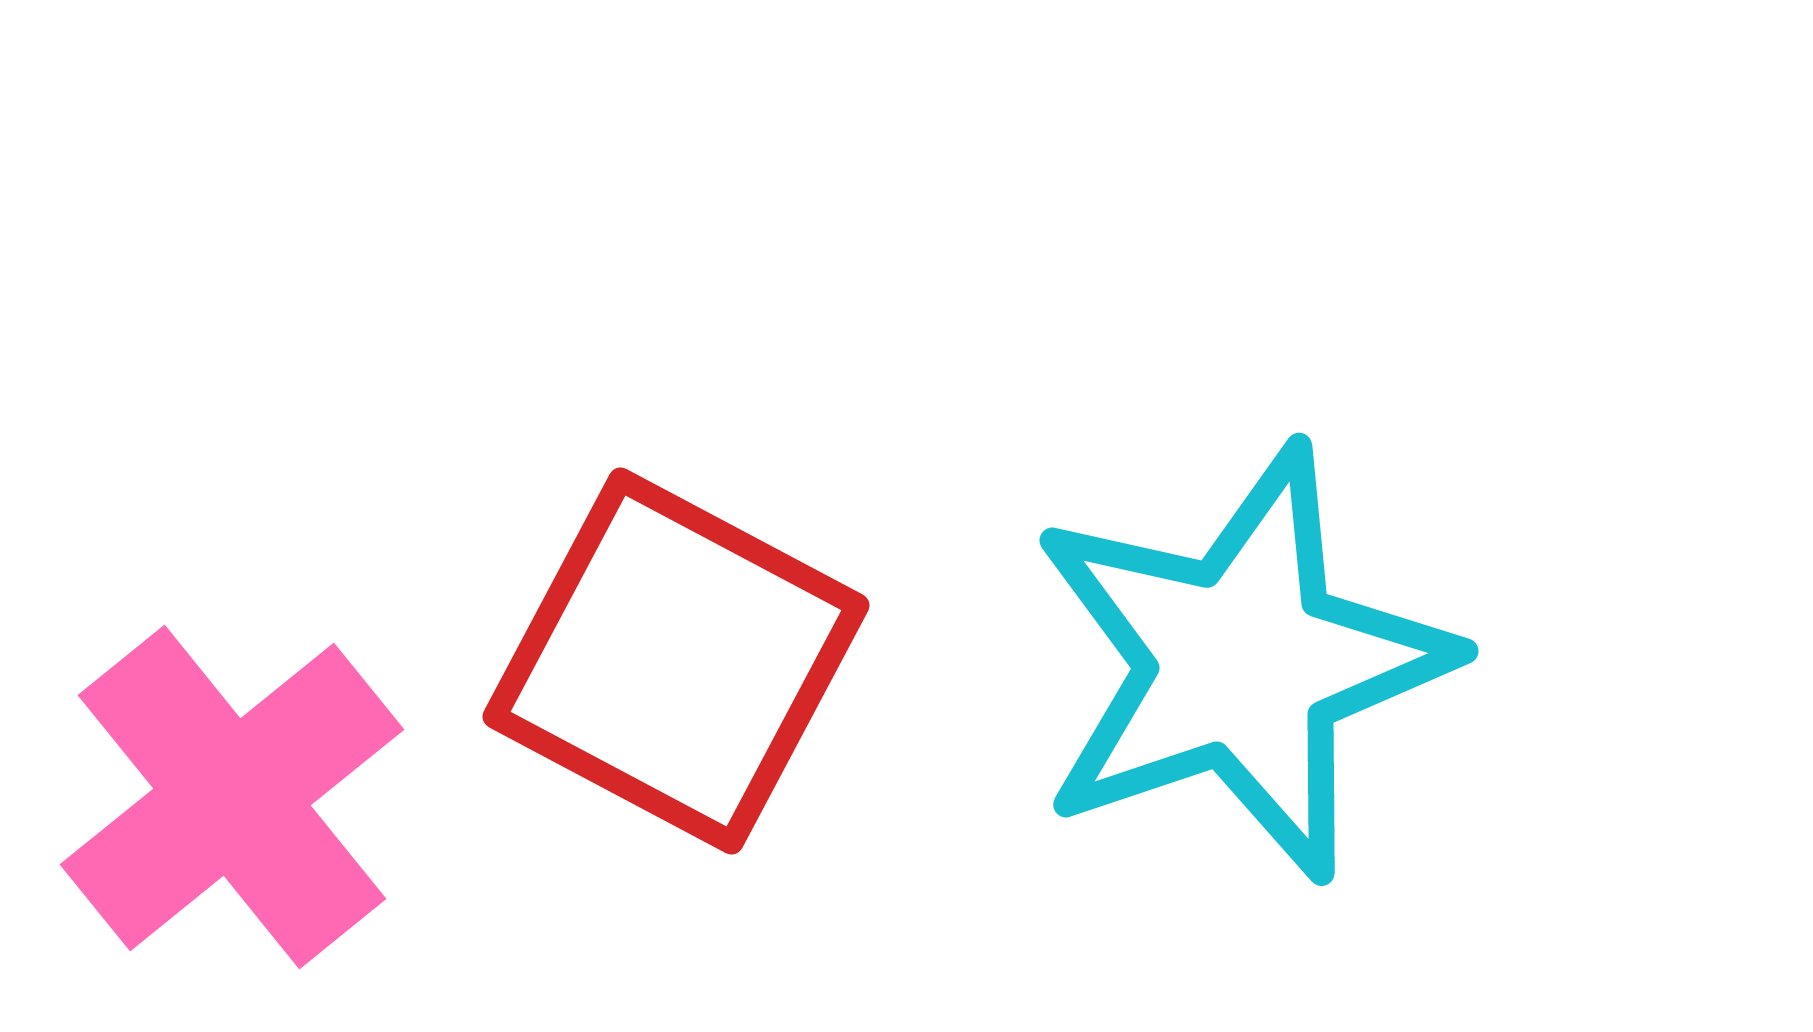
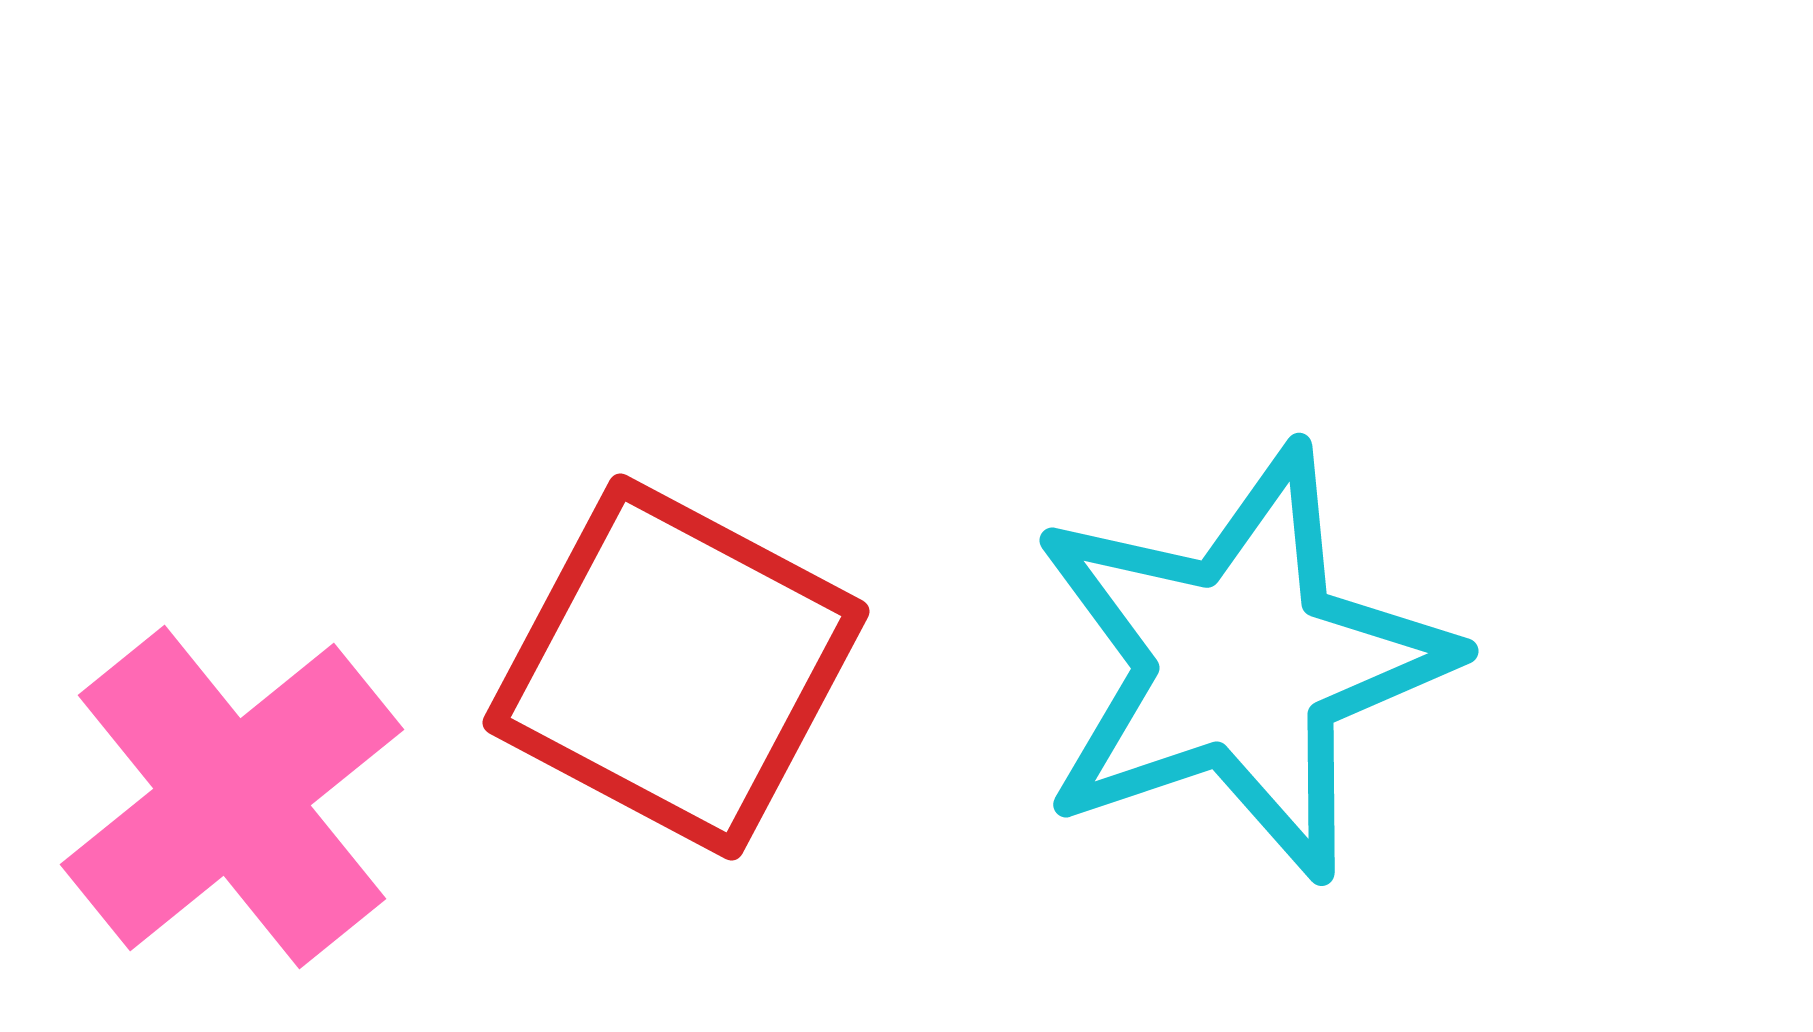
red square: moved 6 px down
